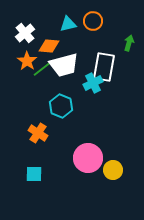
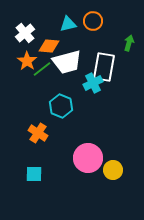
white trapezoid: moved 3 px right, 3 px up
